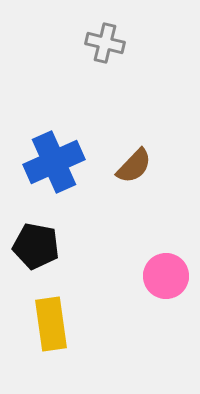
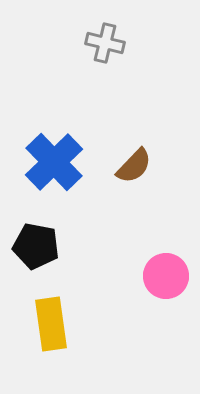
blue cross: rotated 20 degrees counterclockwise
